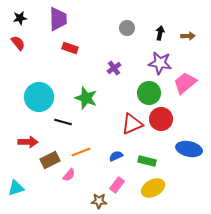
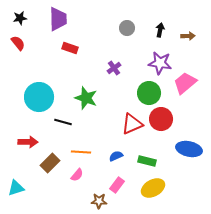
black arrow: moved 3 px up
orange line: rotated 24 degrees clockwise
brown rectangle: moved 3 px down; rotated 18 degrees counterclockwise
pink semicircle: moved 8 px right
